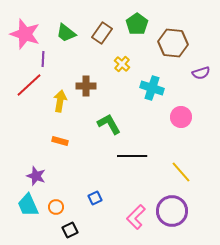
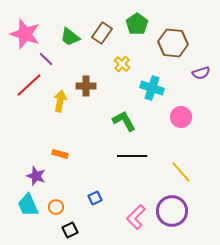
green trapezoid: moved 4 px right, 4 px down
purple line: moved 3 px right; rotated 49 degrees counterclockwise
green L-shape: moved 15 px right, 3 px up
orange rectangle: moved 13 px down
